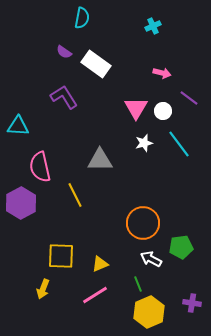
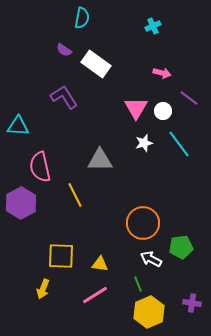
purple semicircle: moved 2 px up
yellow triangle: rotated 30 degrees clockwise
